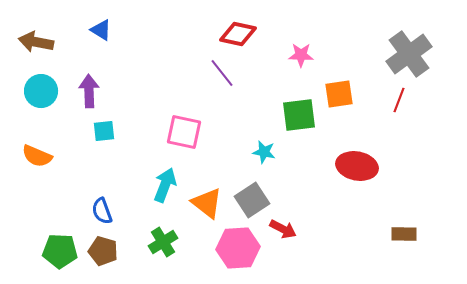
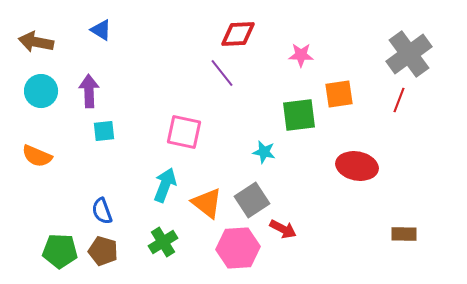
red diamond: rotated 15 degrees counterclockwise
